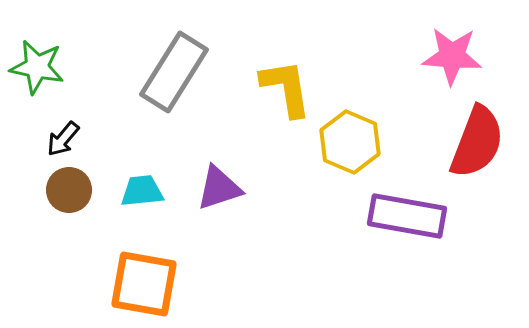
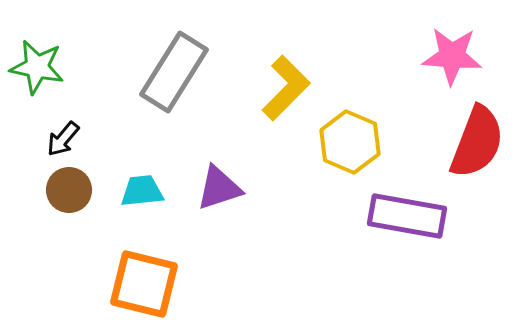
yellow L-shape: rotated 54 degrees clockwise
orange square: rotated 4 degrees clockwise
